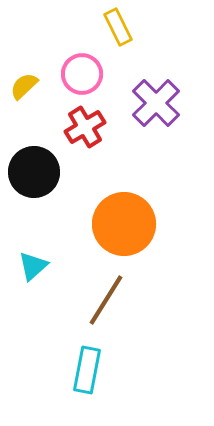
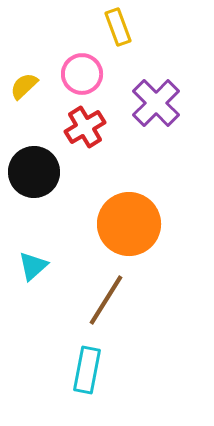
yellow rectangle: rotated 6 degrees clockwise
orange circle: moved 5 px right
